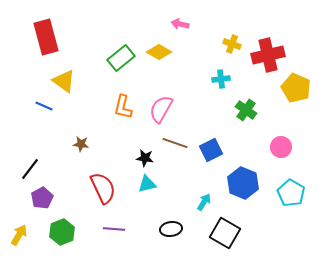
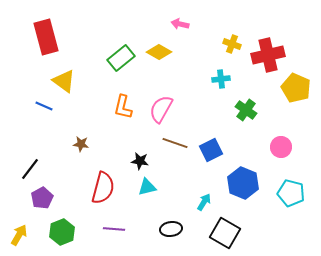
black star: moved 5 px left, 3 px down
cyan triangle: moved 3 px down
red semicircle: rotated 40 degrees clockwise
cyan pentagon: rotated 16 degrees counterclockwise
